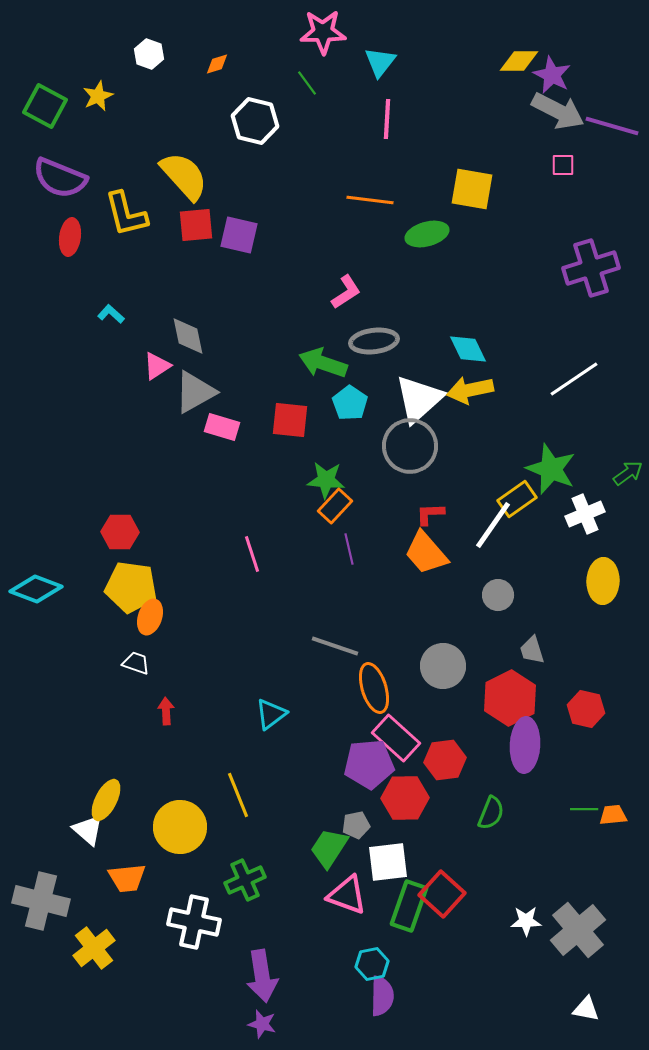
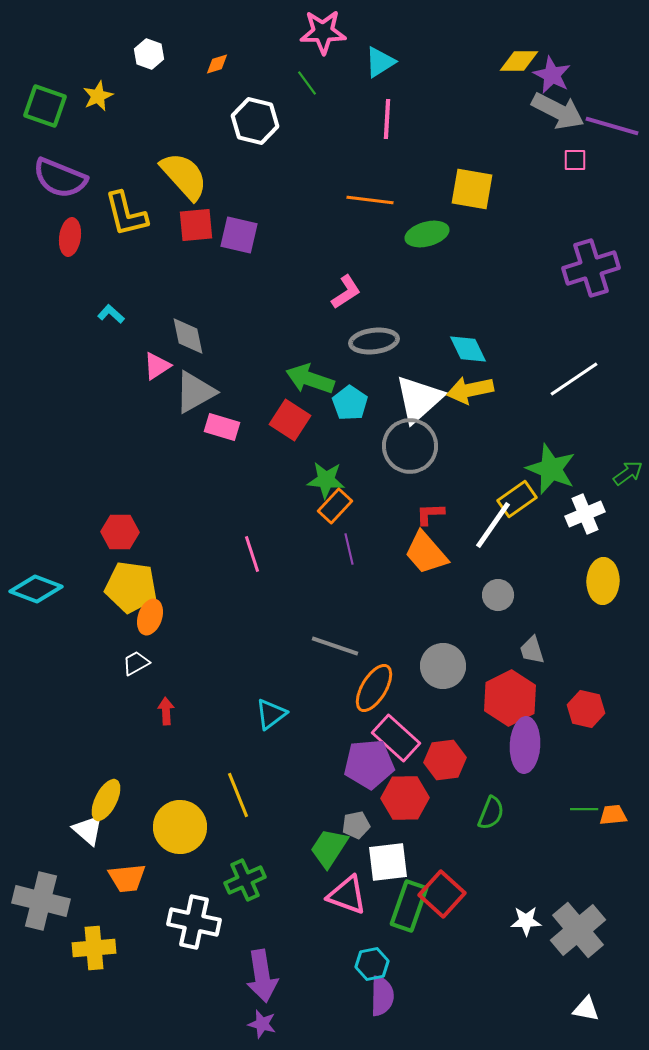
cyan triangle at (380, 62): rotated 20 degrees clockwise
green square at (45, 106): rotated 9 degrees counterclockwise
pink square at (563, 165): moved 12 px right, 5 px up
green arrow at (323, 363): moved 13 px left, 16 px down
red square at (290, 420): rotated 27 degrees clockwise
white trapezoid at (136, 663): rotated 48 degrees counterclockwise
orange ellipse at (374, 688): rotated 48 degrees clockwise
yellow cross at (94, 948): rotated 33 degrees clockwise
